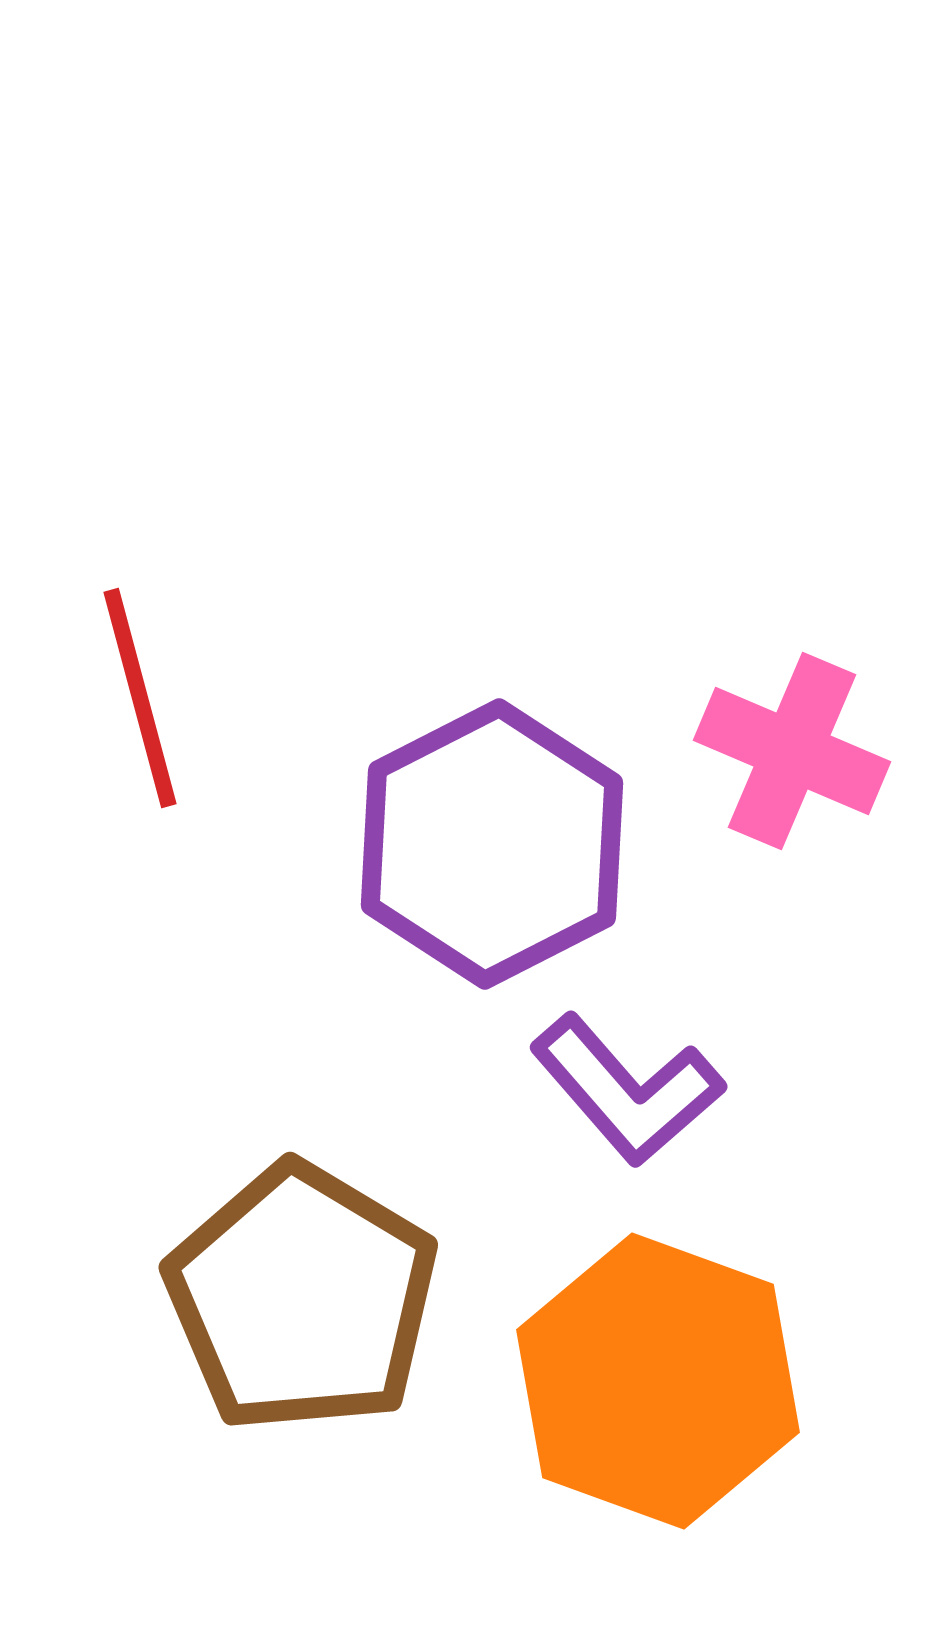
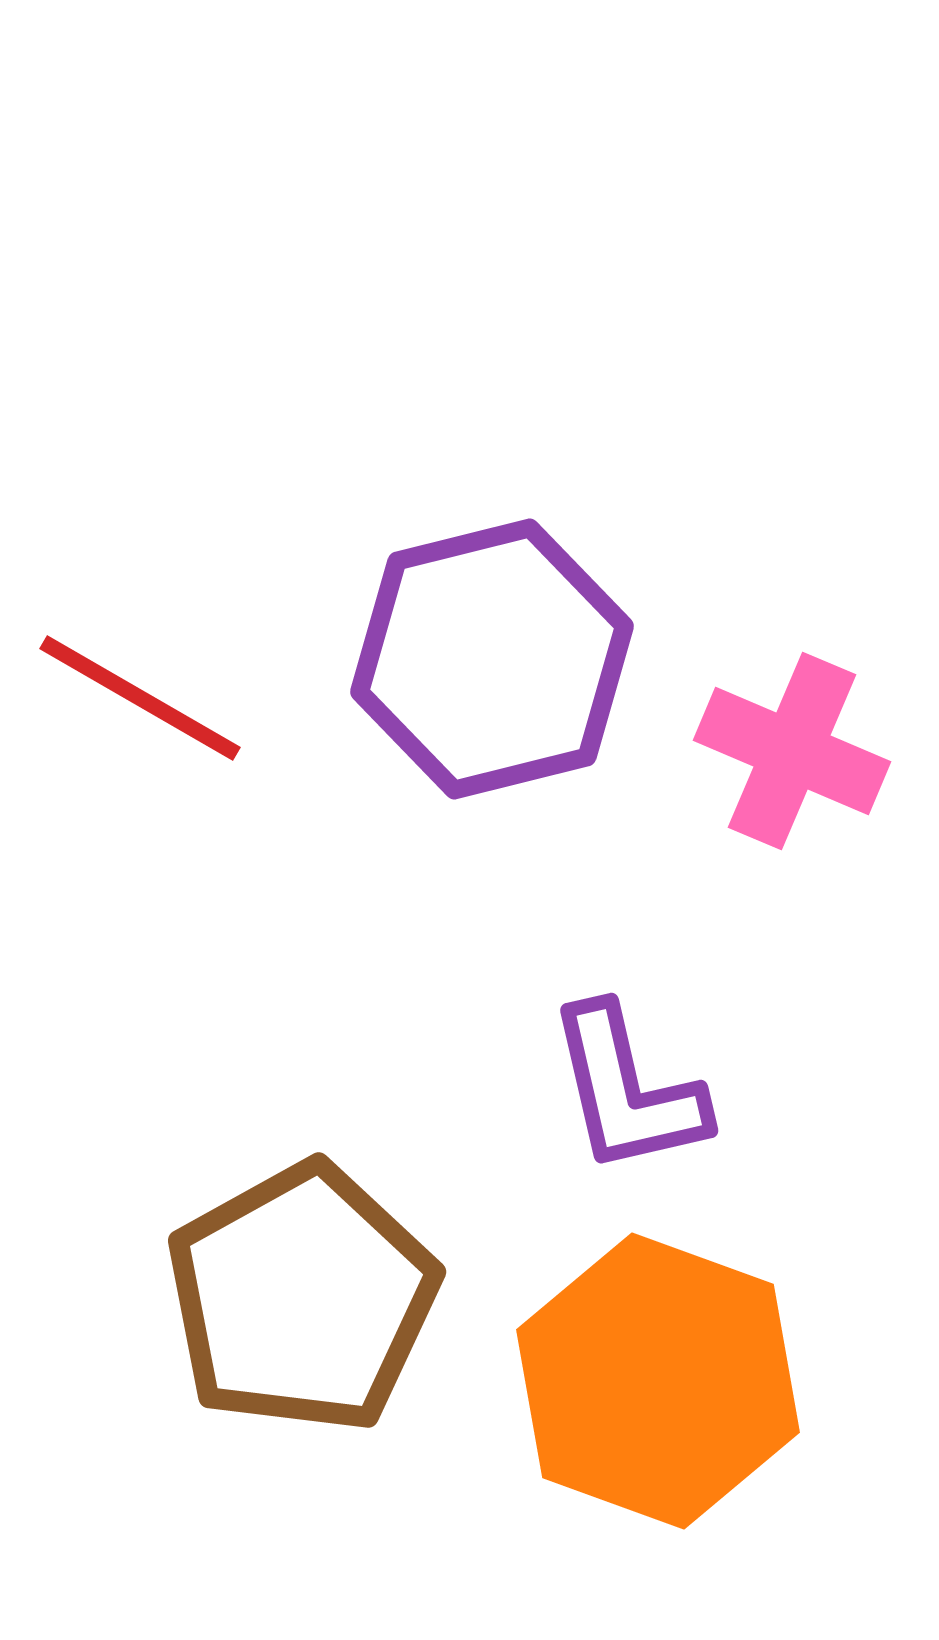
red line: rotated 45 degrees counterclockwise
purple hexagon: moved 185 px up; rotated 13 degrees clockwise
purple L-shape: rotated 28 degrees clockwise
brown pentagon: rotated 12 degrees clockwise
